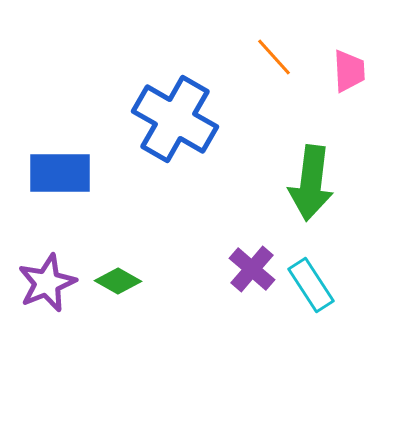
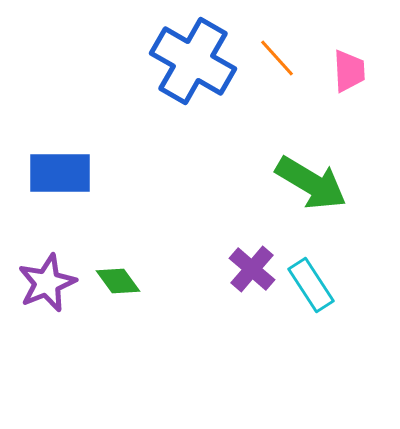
orange line: moved 3 px right, 1 px down
blue cross: moved 18 px right, 58 px up
green arrow: rotated 66 degrees counterclockwise
green diamond: rotated 24 degrees clockwise
